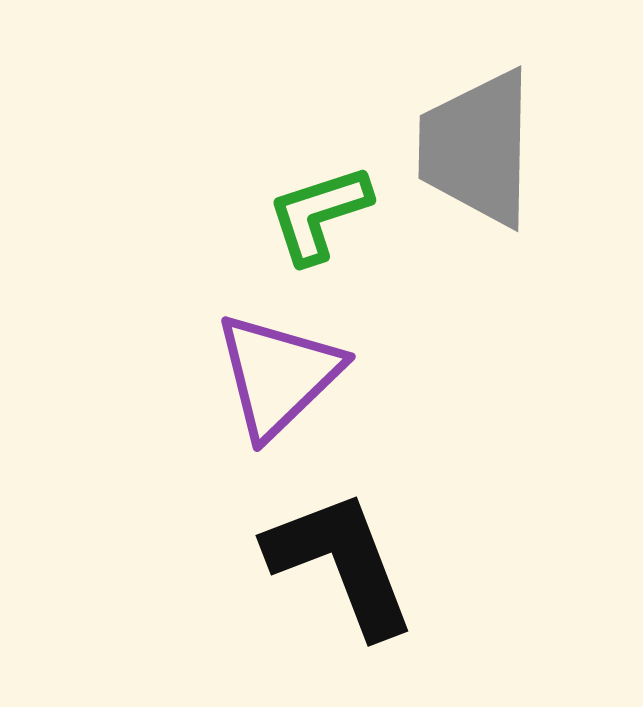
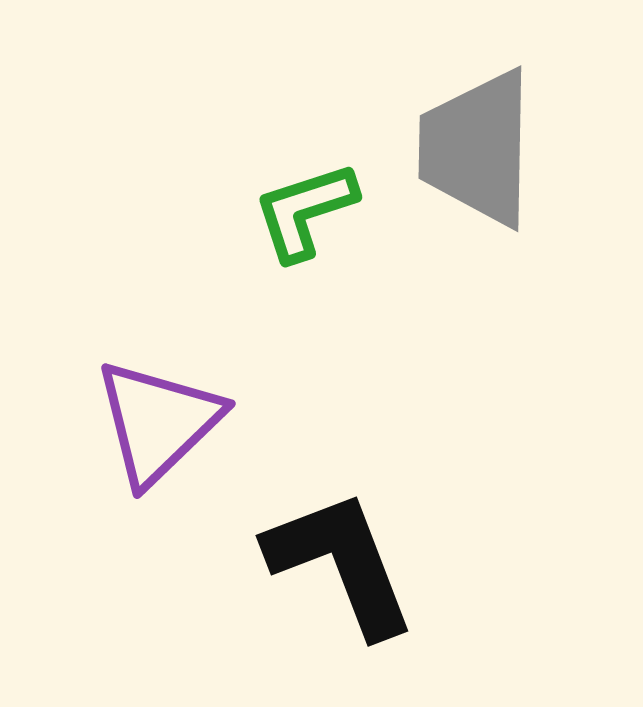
green L-shape: moved 14 px left, 3 px up
purple triangle: moved 120 px left, 47 px down
